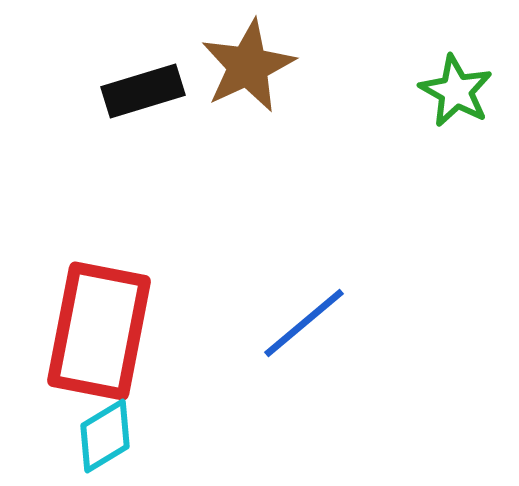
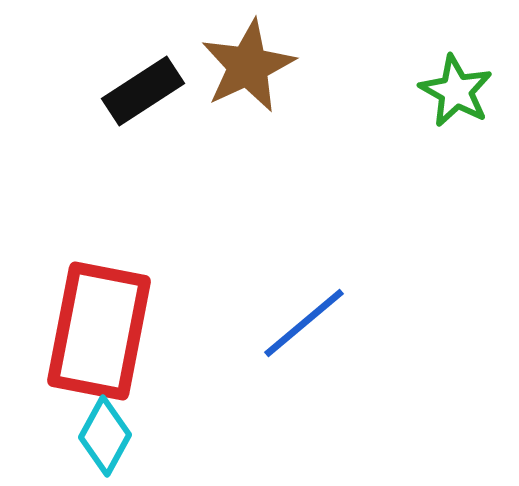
black rectangle: rotated 16 degrees counterclockwise
cyan diamond: rotated 30 degrees counterclockwise
